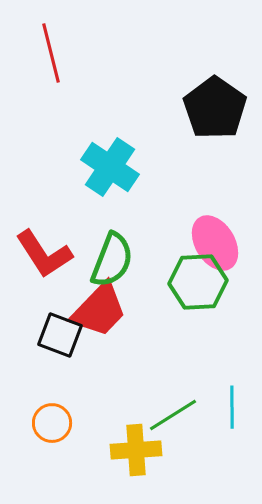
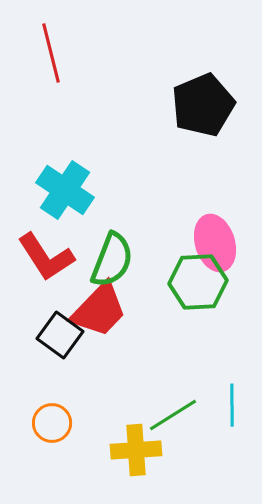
black pentagon: moved 12 px left, 3 px up; rotated 14 degrees clockwise
cyan cross: moved 45 px left, 23 px down
pink ellipse: rotated 14 degrees clockwise
red L-shape: moved 2 px right, 3 px down
black square: rotated 15 degrees clockwise
cyan line: moved 2 px up
